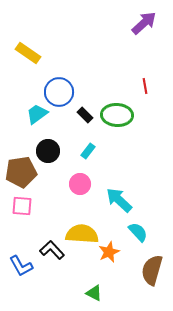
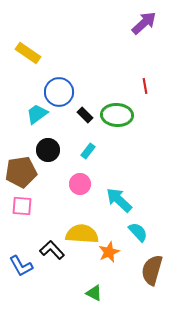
black circle: moved 1 px up
